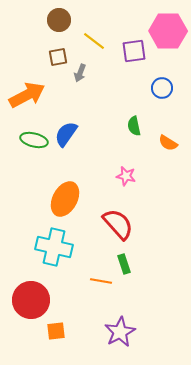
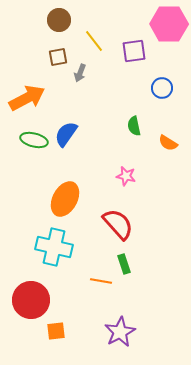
pink hexagon: moved 1 px right, 7 px up
yellow line: rotated 15 degrees clockwise
orange arrow: moved 3 px down
